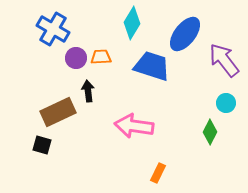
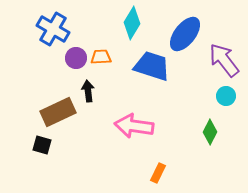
cyan circle: moved 7 px up
